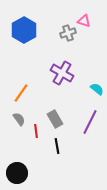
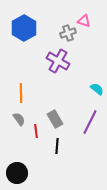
blue hexagon: moved 2 px up
purple cross: moved 4 px left, 12 px up
orange line: rotated 36 degrees counterclockwise
black line: rotated 14 degrees clockwise
